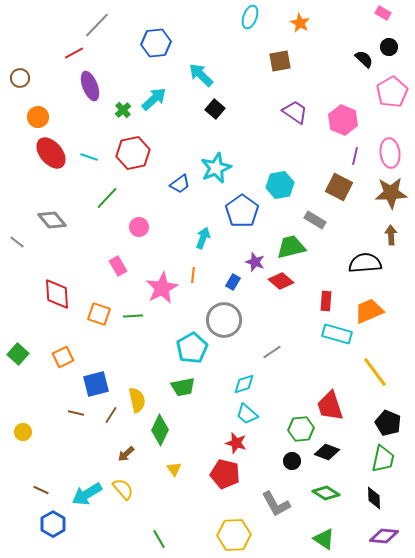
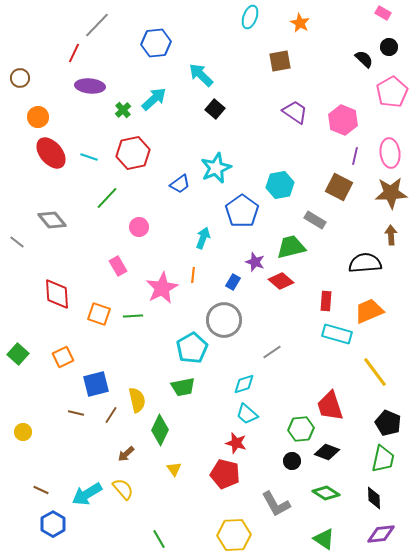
red line at (74, 53): rotated 36 degrees counterclockwise
purple ellipse at (90, 86): rotated 64 degrees counterclockwise
purple diamond at (384, 536): moved 3 px left, 2 px up; rotated 12 degrees counterclockwise
